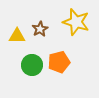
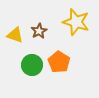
brown star: moved 1 px left, 2 px down
yellow triangle: moved 2 px left, 1 px up; rotated 18 degrees clockwise
orange pentagon: rotated 25 degrees counterclockwise
